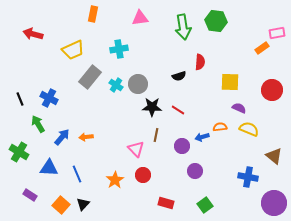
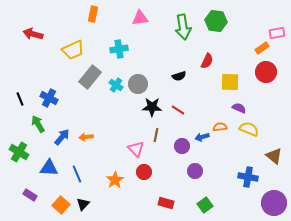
red semicircle at (200, 62): moved 7 px right, 1 px up; rotated 21 degrees clockwise
red circle at (272, 90): moved 6 px left, 18 px up
red circle at (143, 175): moved 1 px right, 3 px up
